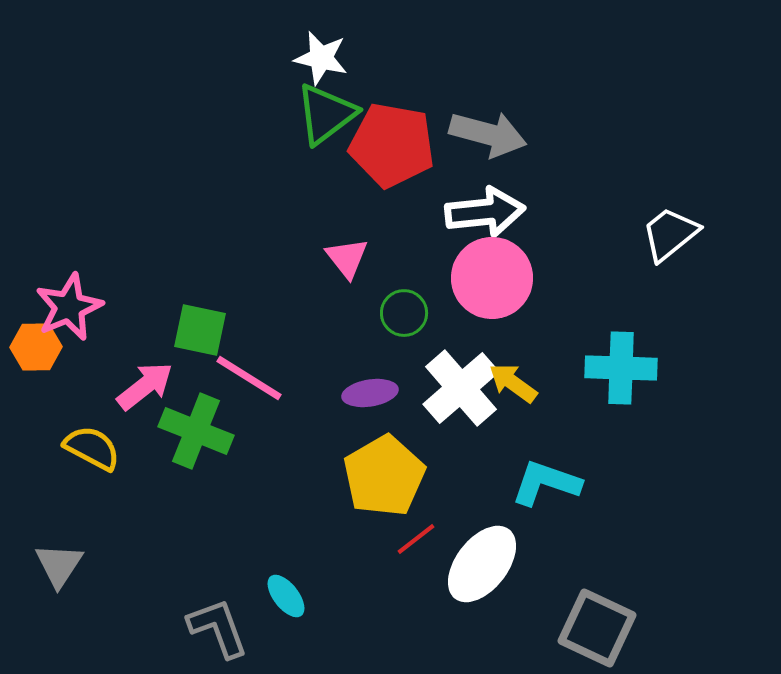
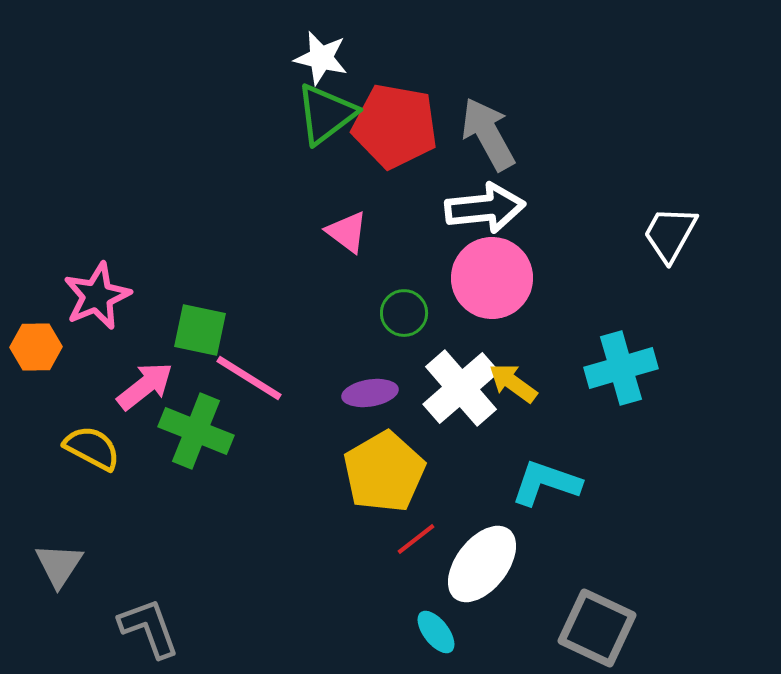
gray arrow: rotated 134 degrees counterclockwise
red pentagon: moved 3 px right, 19 px up
white arrow: moved 4 px up
white trapezoid: rotated 22 degrees counterclockwise
pink triangle: moved 26 px up; rotated 15 degrees counterclockwise
pink star: moved 28 px right, 11 px up
cyan cross: rotated 18 degrees counterclockwise
yellow pentagon: moved 4 px up
cyan ellipse: moved 150 px right, 36 px down
gray L-shape: moved 69 px left
